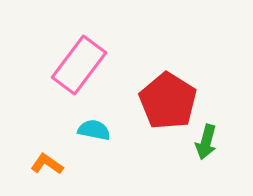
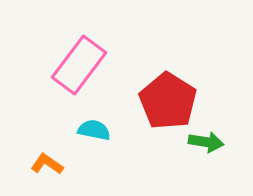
green arrow: rotated 96 degrees counterclockwise
